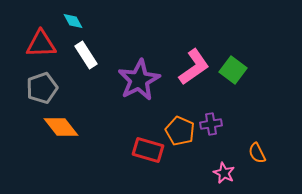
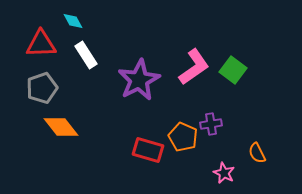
orange pentagon: moved 3 px right, 6 px down
